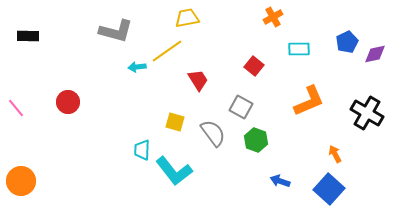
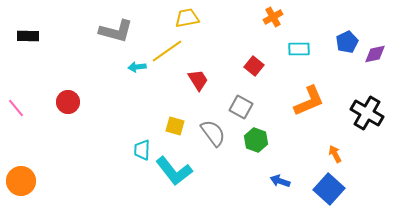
yellow square: moved 4 px down
